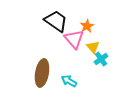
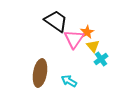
orange star: moved 6 px down
pink triangle: rotated 15 degrees clockwise
yellow triangle: moved 1 px up
brown ellipse: moved 2 px left
